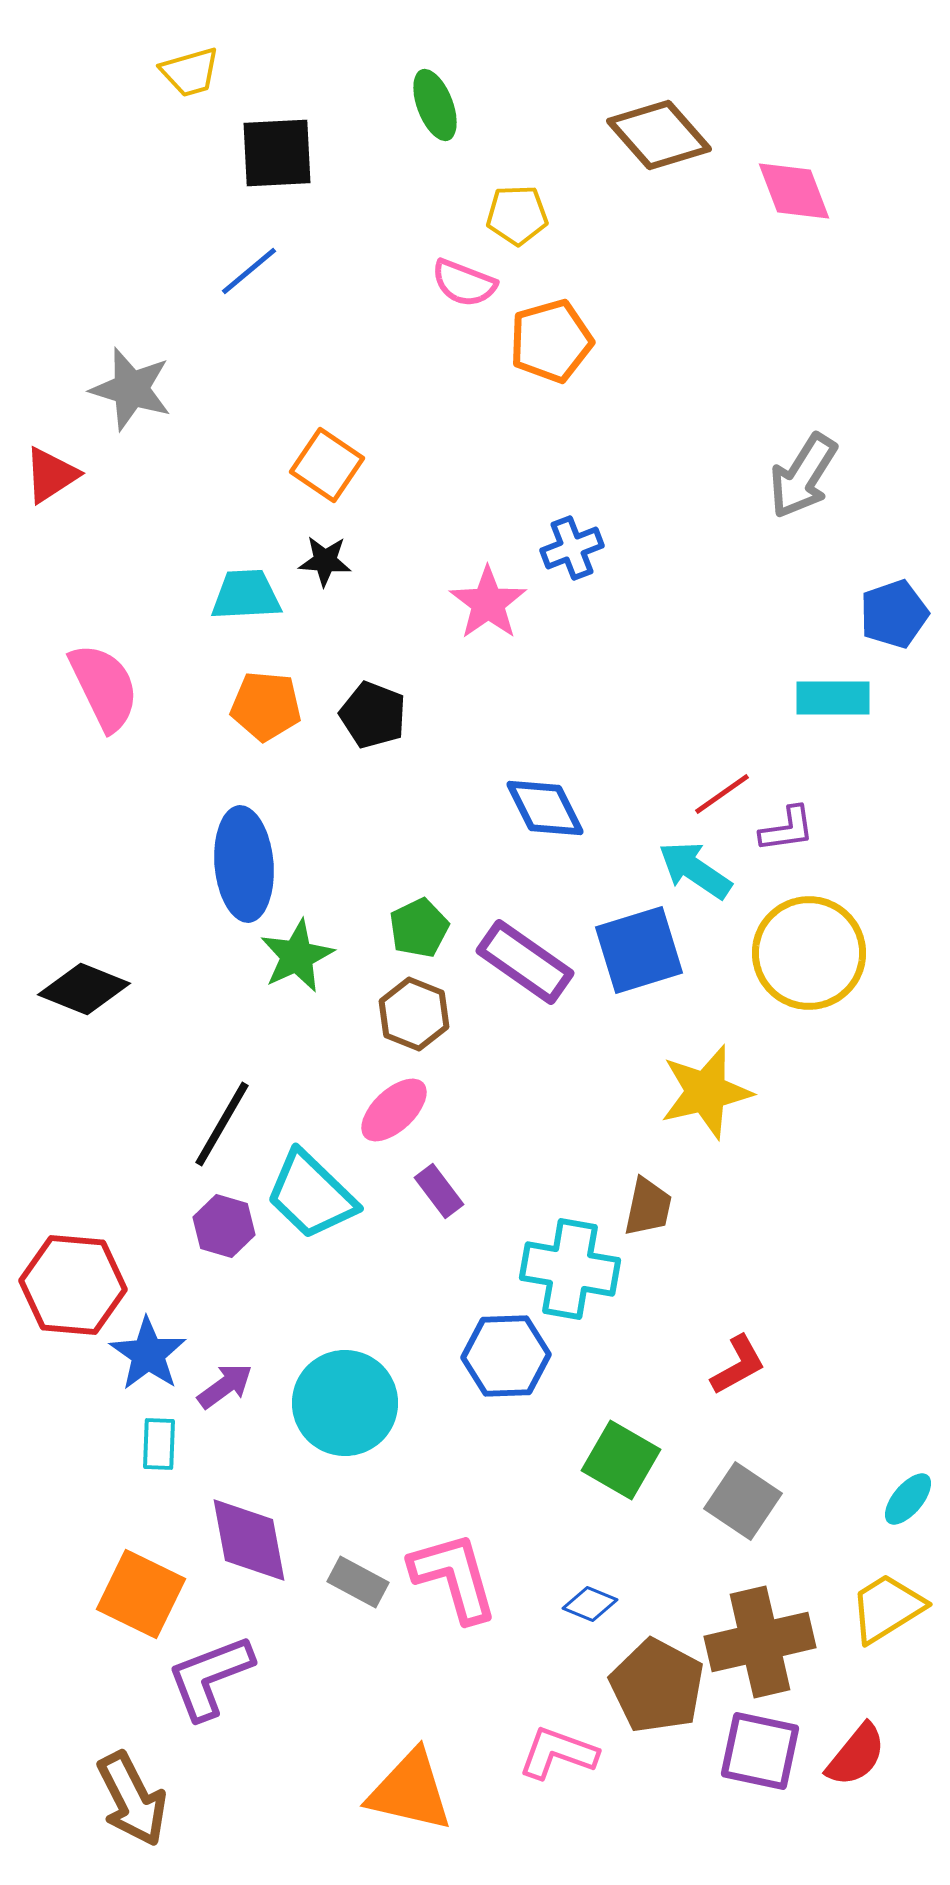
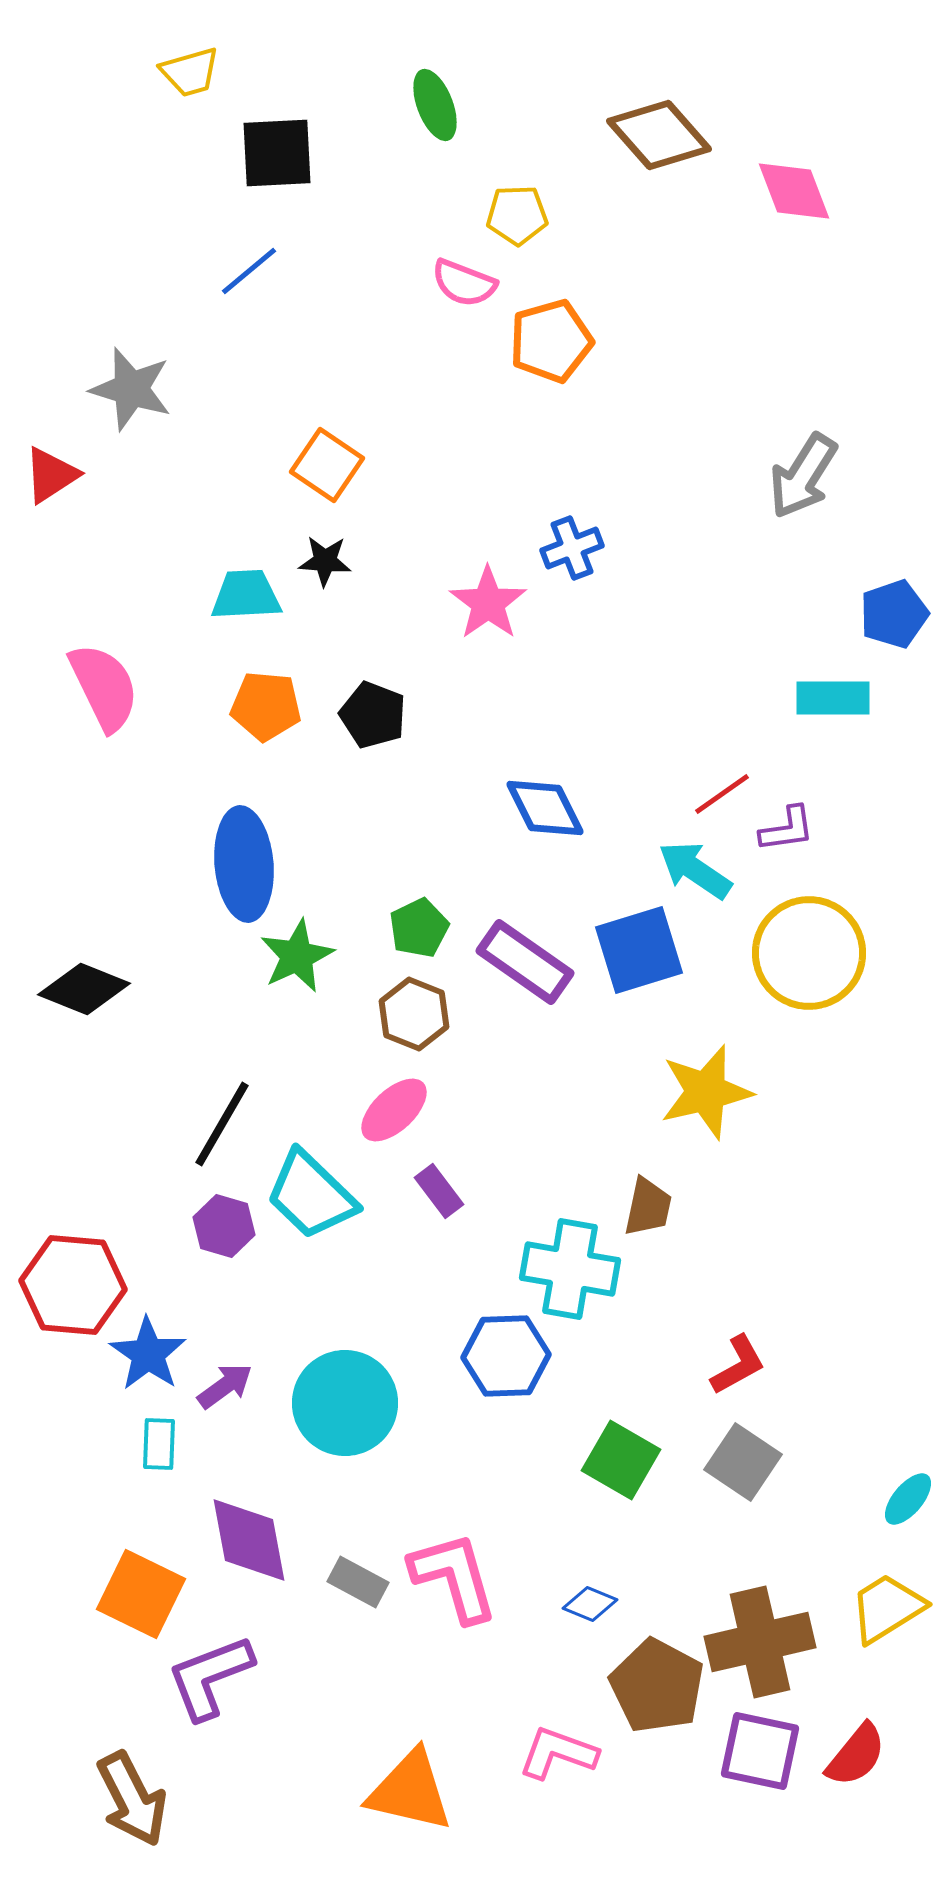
gray square at (743, 1501): moved 39 px up
